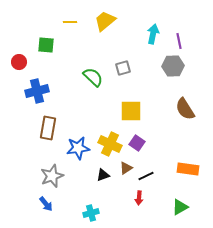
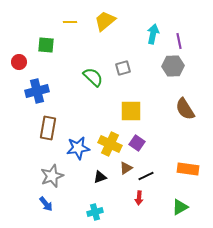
black triangle: moved 3 px left, 2 px down
cyan cross: moved 4 px right, 1 px up
